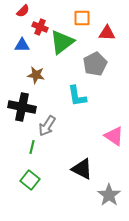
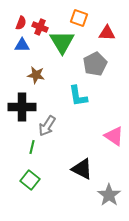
red semicircle: moved 2 px left, 12 px down; rotated 24 degrees counterclockwise
orange square: moved 3 px left; rotated 18 degrees clockwise
green triangle: rotated 24 degrees counterclockwise
cyan L-shape: moved 1 px right
black cross: rotated 12 degrees counterclockwise
